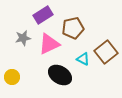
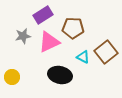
brown pentagon: rotated 15 degrees clockwise
gray star: moved 2 px up
pink triangle: moved 2 px up
cyan triangle: moved 2 px up
black ellipse: rotated 20 degrees counterclockwise
